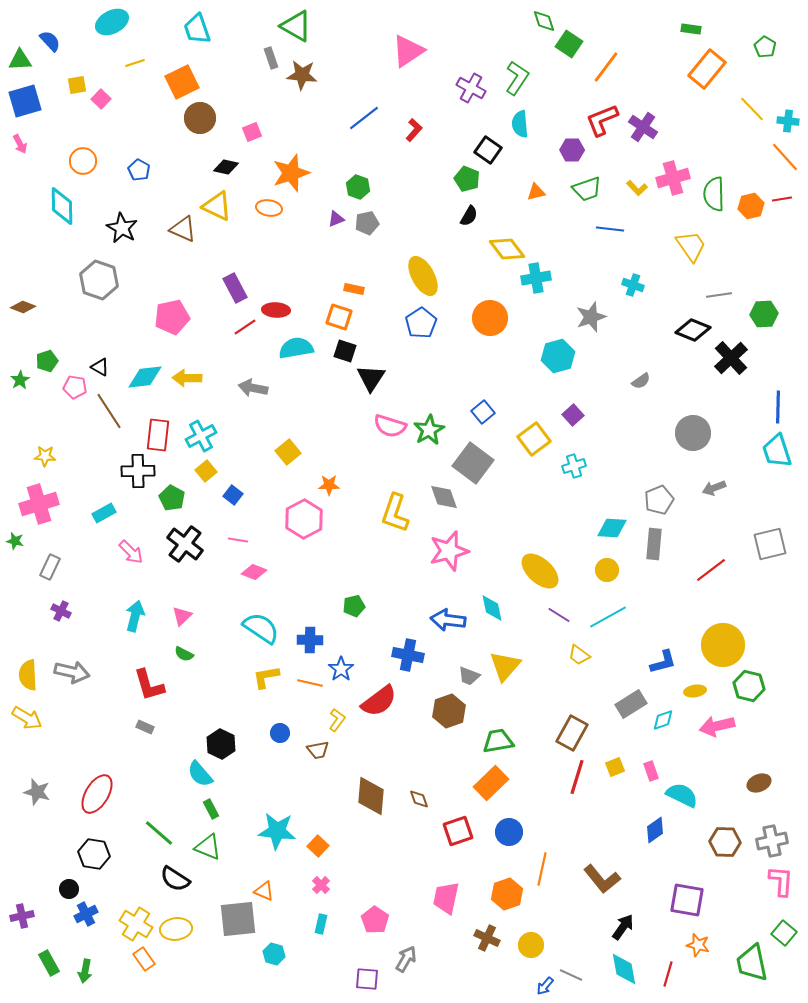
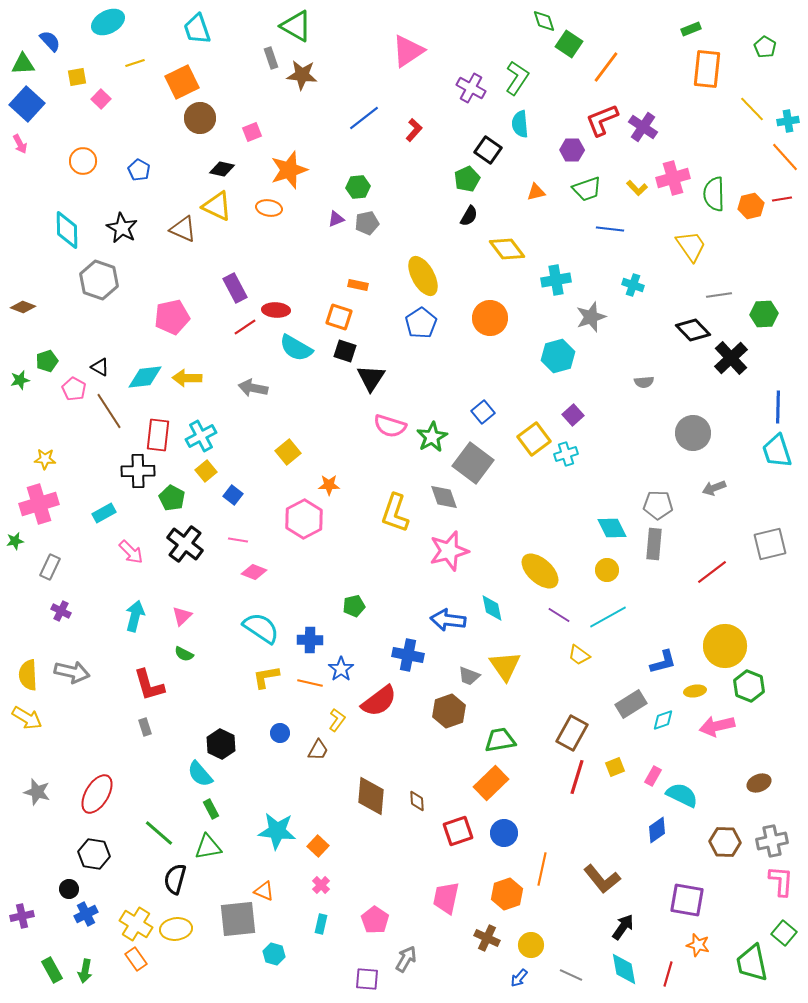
cyan ellipse at (112, 22): moved 4 px left
green rectangle at (691, 29): rotated 30 degrees counterclockwise
green triangle at (20, 60): moved 3 px right, 4 px down
orange rectangle at (707, 69): rotated 33 degrees counterclockwise
yellow square at (77, 85): moved 8 px up
blue square at (25, 101): moved 2 px right, 3 px down; rotated 32 degrees counterclockwise
cyan cross at (788, 121): rotated 15 degrees counterclockwise
black diamond at (226, 167): moved 4 px left, 2 px down
orange star at (291, 173): moved 2 px left, 3 px up
green pentagon at (467, 179): rotated 25 degrees clockwise
green hexagon at (358, 187): rotated 25 degrees counterclockwise
cyan diamond at (62, 206): moved 5 px right, 24 px down
cyan cross at (536, 278): moved 20 px right, 2 px down
orange rectangle at (354, 289): moved 4 px right, 4 px up
black diamond at (693, 330): rotated 24 degrees clockwise
cyan semicircle at (296, 348): rotated 140 degrees counterclockwise
green star at (20, 380): rotated 18 degrees clockwise
gray semicircle at (641, 381): moved 3 px right, 1 px down; rotated 30 degrees clockwise
pink pentagon at (75, 387): moved 1 px left, 2 px down; rotated 20 degrees clockwise
green star at (429, 430): moved 3 px right, 7 px down
yellow star at (45, 456): moved 3 px down
cyan cross at (574, 466): moved 8 px left, 12 px up
gray pentagon at (659, 500): moved 1 px left, 5 px down; rotated 24 degrees clockwise
cyan diamond at (612, 528): rotated 60 degrees clockwise
green star at (15, 541): rotated 24 degrees counterclockwise
red line at (711, 570): moved 1 px right, 2 px down
yellow circle at (723, 645): moved 2 px right, 1 px down
yellow triangle at (505, 666): rotated 16 degrees counterclockwise
green hexagon at (749, 686): rotated 8 degrees clockwise
gray rectangle at (145, 727): rotated 48 degrees clockwise
green trapezoid at (498, 741): moved 2 px right, 1 px up
brown trapezoid at (318, 750): rotated 50 degrees counterclockwise
pink rectangle at (651, 771): moved 2 px right, 5 px down; rotated 48 degrees clockwise
brown diamond at (419, 799): moved 2 px left, 2 px down; rotated 15 degrees clockwise
blue diamond at (655, 830): moved 2 px right
blue circle at (509, 832): moved 5 px left, 1 px down
green triangle at (208, 847): rotated 32 degrees counterclockwise
black semicircle at (175, 879): rotated 72 degrees clockwise
orange rectangle at (144, 959): moved 8 px left
green rectangle at (49, 963): moved 3 px right, 7 px down
blue arrow at (545, 986): moved 26 px left, 8 px up
